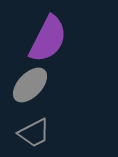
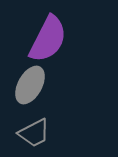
gray ellipse: rotated 15 degrees counterclockwise
